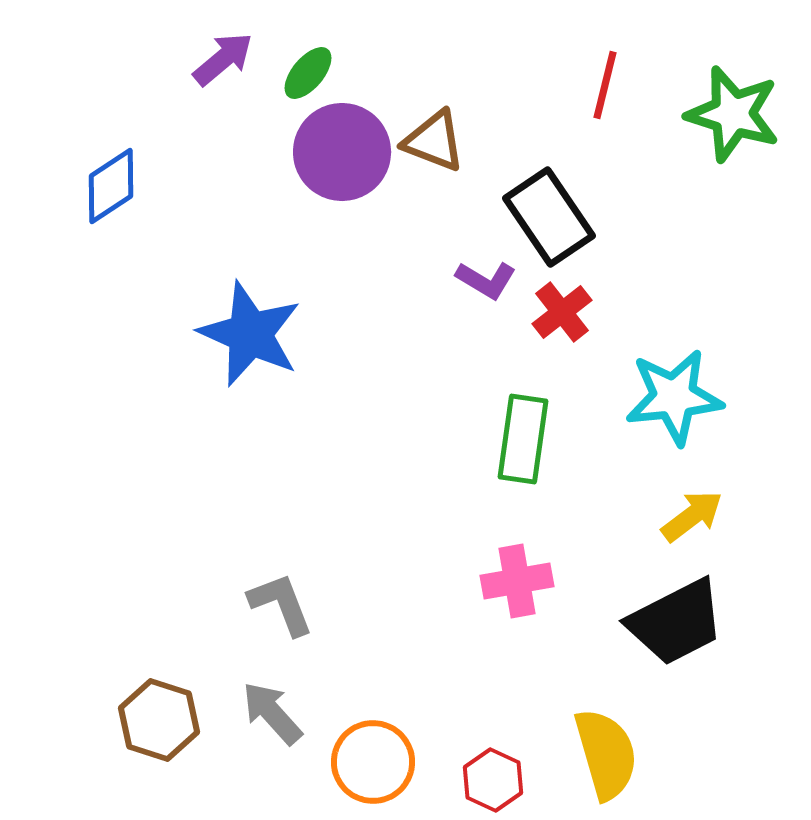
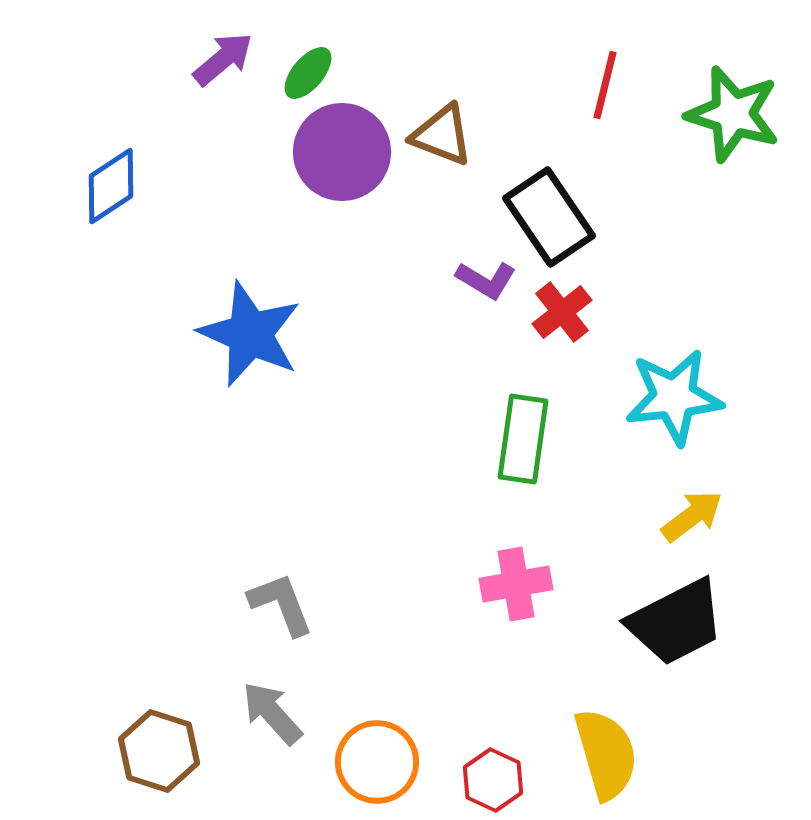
brown triangle: moved 8 px right, 6 px up
pink cross: moved 1 px left, 3 px down
brown hexagon: moved 31 px down
orange circle: moved 4 px right
